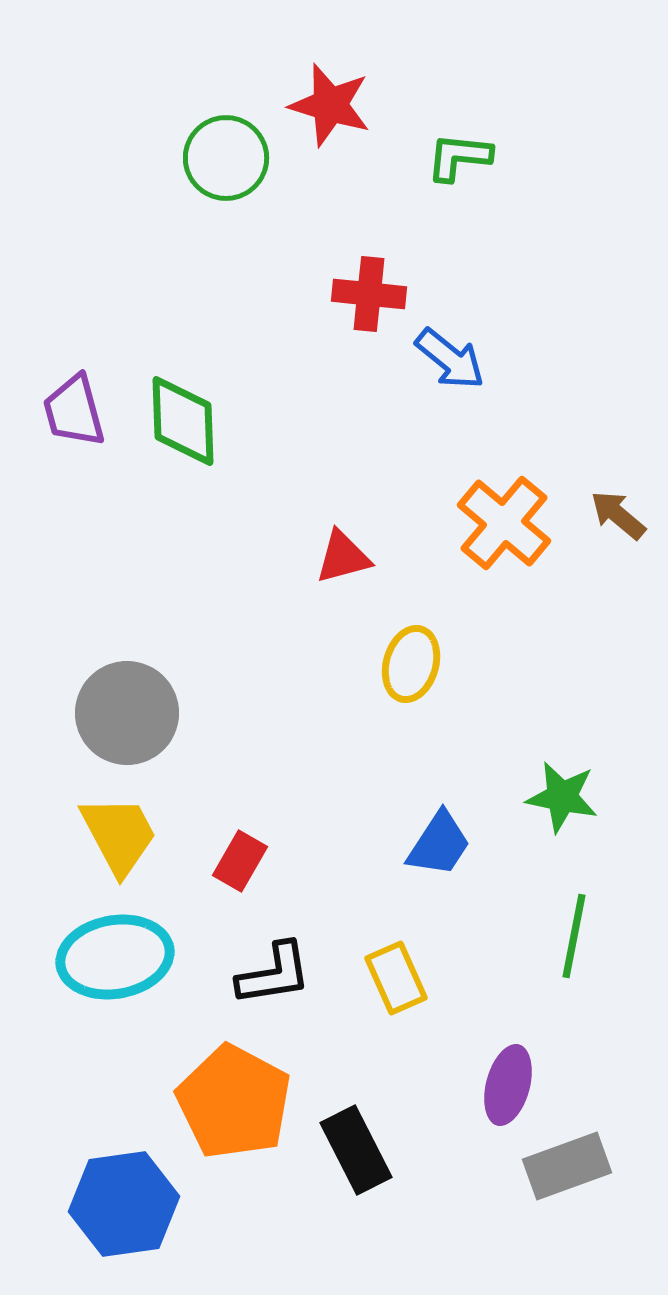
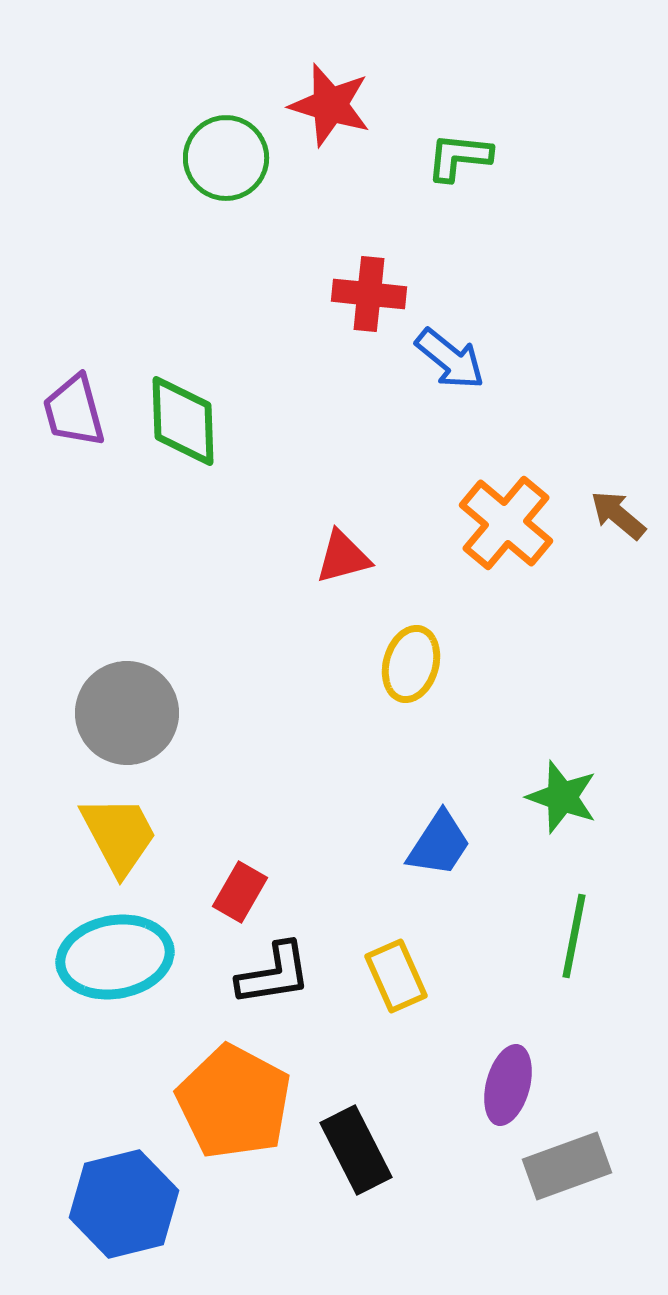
orange cross: moved 2 px right
green star: rotated 8 degrees clockwise
red rectangle: moved 31 px down
yellow rectangle: moved 2 px up
blue hexagon: rotated 6 degrees counterclockwise
